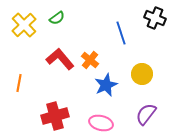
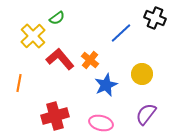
yellow cross: moved 9 px right, 11 px down
blue line: rotated 65 degrees clockwise
